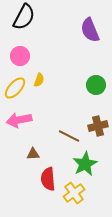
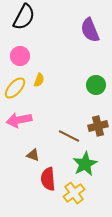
brown triangle: moved 1 px down; rotated 24 degrees clockwise
